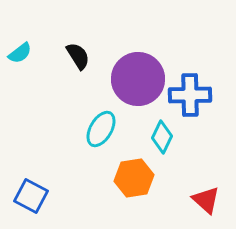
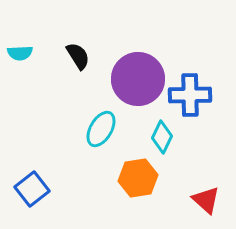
cyan semicircle: rotated 35 degrees clockwise
orange hexagon: moved 4 px right
blue square: moved 1 px right, 7 px up; rotated 24 degrees clockwise
